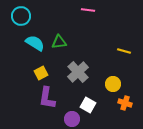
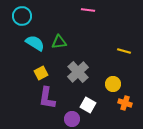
cyan circle: moved 1 px right
